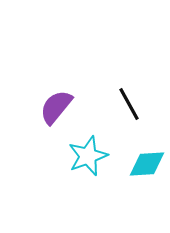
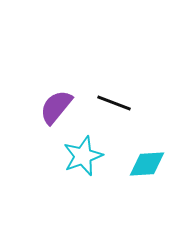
black line: moved 15 px left, 1 px up; rotated 40 degrees counterclockwise
cyan star: moved 5 px left
